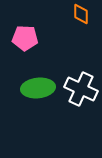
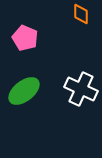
pink pentagon: rotated 20 degrees clockwise
green ellipse: moved 14 px left, 3 px down; rotated 32 degrees counterclockwise
